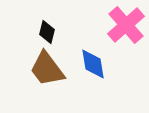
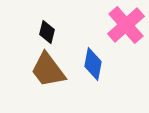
blue diamond: rotated 20 degrees clockwise
brown trapezoid: moved 1 px right, 1 px down
